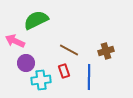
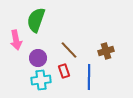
green semicircle: rotated 45 degrees counterclockwise
pink arrow: moved 1 px right, 1 px up; rotated 126 degrees counterclockwise
brown line: rotated 18 degrees clockwise
purple circle: moved 12 px right, 5 px up
